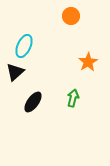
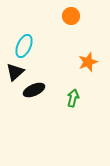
orange star: rotated 12 degrees clockwise
black ellipse: moved 1 px right, 12 px up; rotated 30 degrees clockwise
